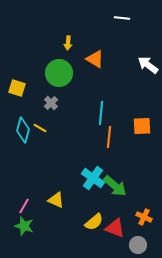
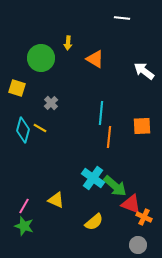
white arrow: moved 4 px left, 6 px down
green circle: moved 18 px left, 15 px up
red triangle: moved 16 px right, 24 px up
